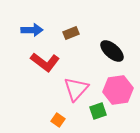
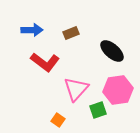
green square: moved 1 px up
